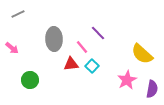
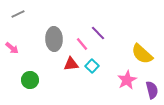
pink line: moved 3 px up
purple semicircle: moved 1 px down; rotated 24 degrees counterclockwise
